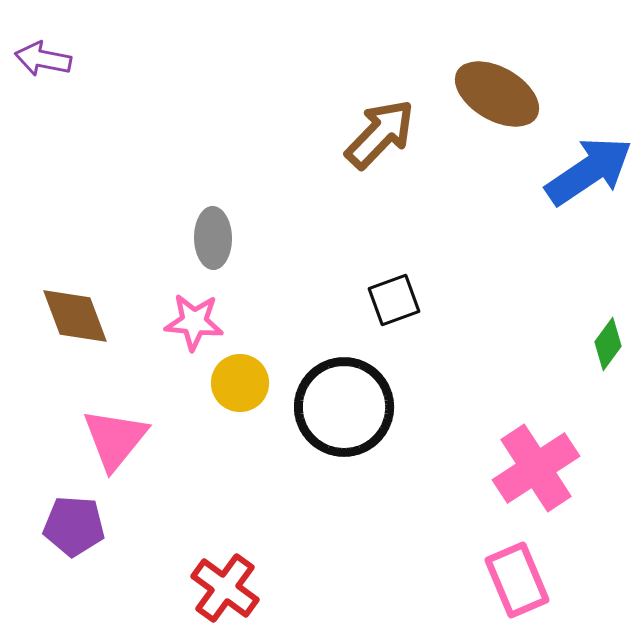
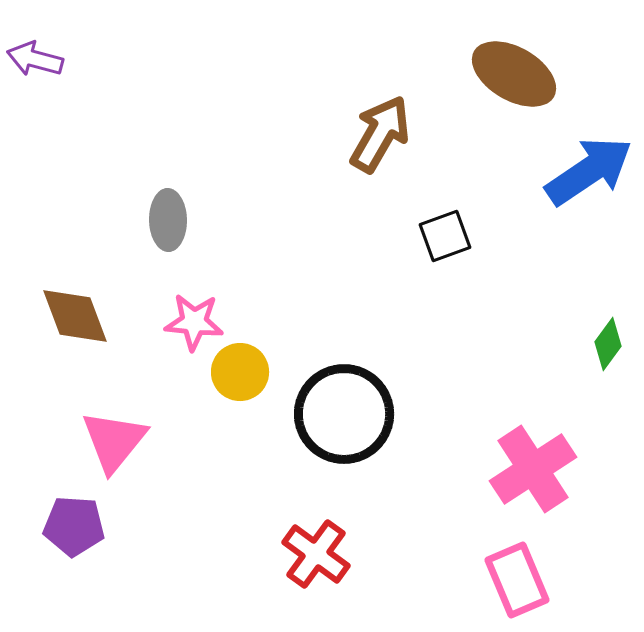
purple arrow: moved 8 px left; rotated 4 degrees clockwise
brown ellipse: moved 17 px right, 20 px up
brown arrow: rotated 14 degrees counterclockwise
gray ellipse: moved 45 px left, 18 px up
black square: moved 51 px right, 64 px up
yellow circle: moved 11 px up
black circle: moved 7 px down
pink triangle: moved 1 px left, 2 px down
pink cross: moved 3 px left, 1 px down
red cross: moved 91 px right, 34 px up
